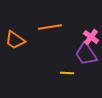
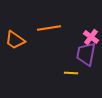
orange line: moved 1 px left, 1 px down
purple trapezoid: rotated 45 degrees clockwise
yellow line: moved 4 px right
